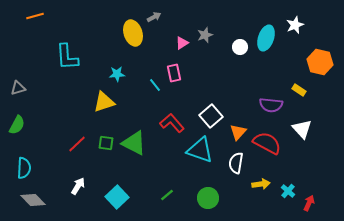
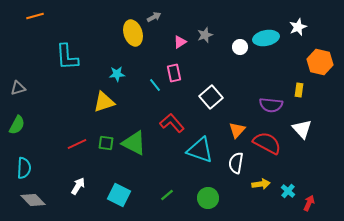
white star: moved 3 px right, 2 px down
cyan ellipse: rotated 60 degrees clockwise
pink triangle: moved 2 px left, 1 px up
yellow rectangle: rotated 64 degrees clockwise
white square: moved 19 px up
orange triangle: moved 1 px left, 2 px up
red line: rotated 18 degrees clockwise
cyan square: moved 2 px right, 2 px up; rotated 20 degrees counterclockwise
